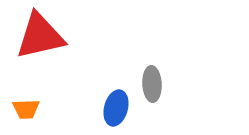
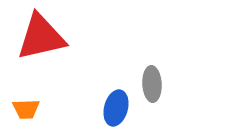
red triangle: moved 1 px right, 1 px down
